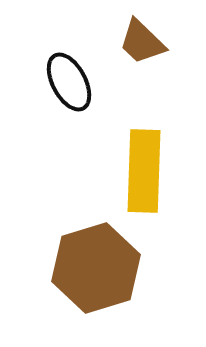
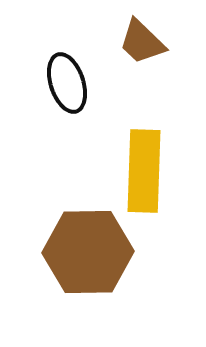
black ellipse: moved 2 px left, 1 px down; rotated 10 degrees clockwise
brown hexagon: moved 8 px left, 16 px up; rotated 16 degrees clockwise
